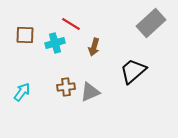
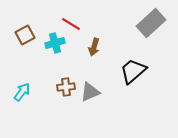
brown square: rotated 30 degrees counterclockwise
